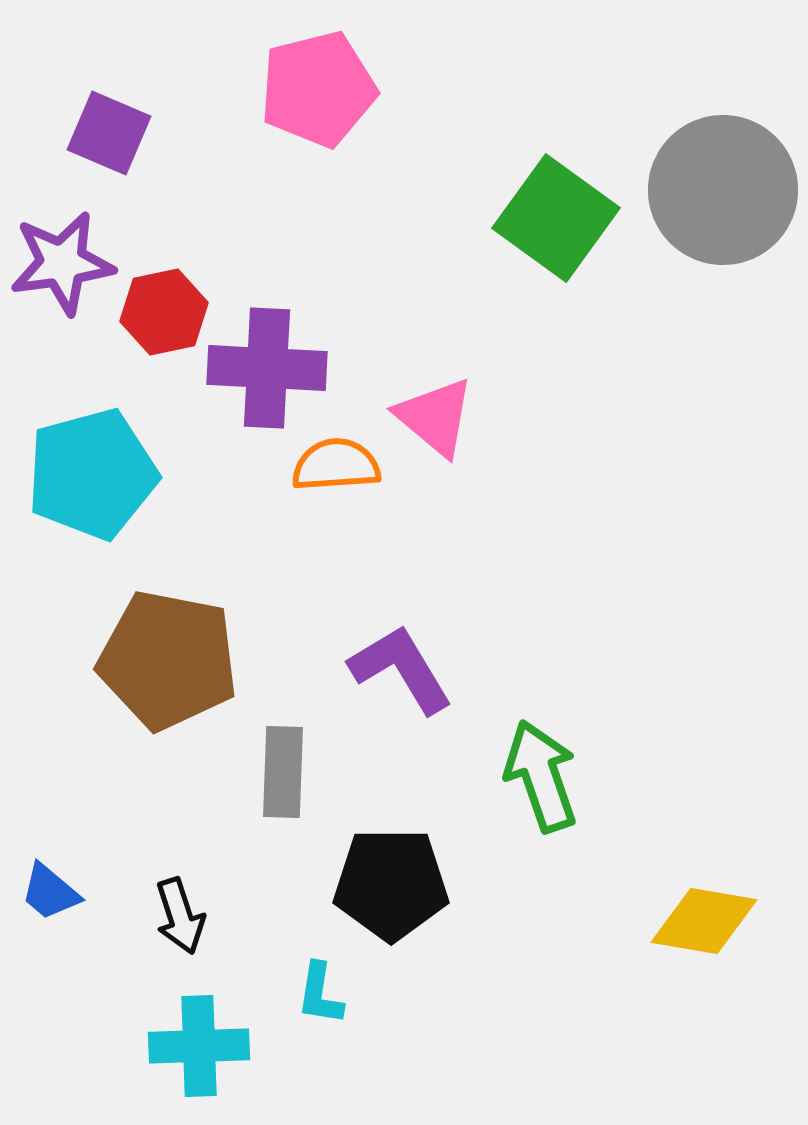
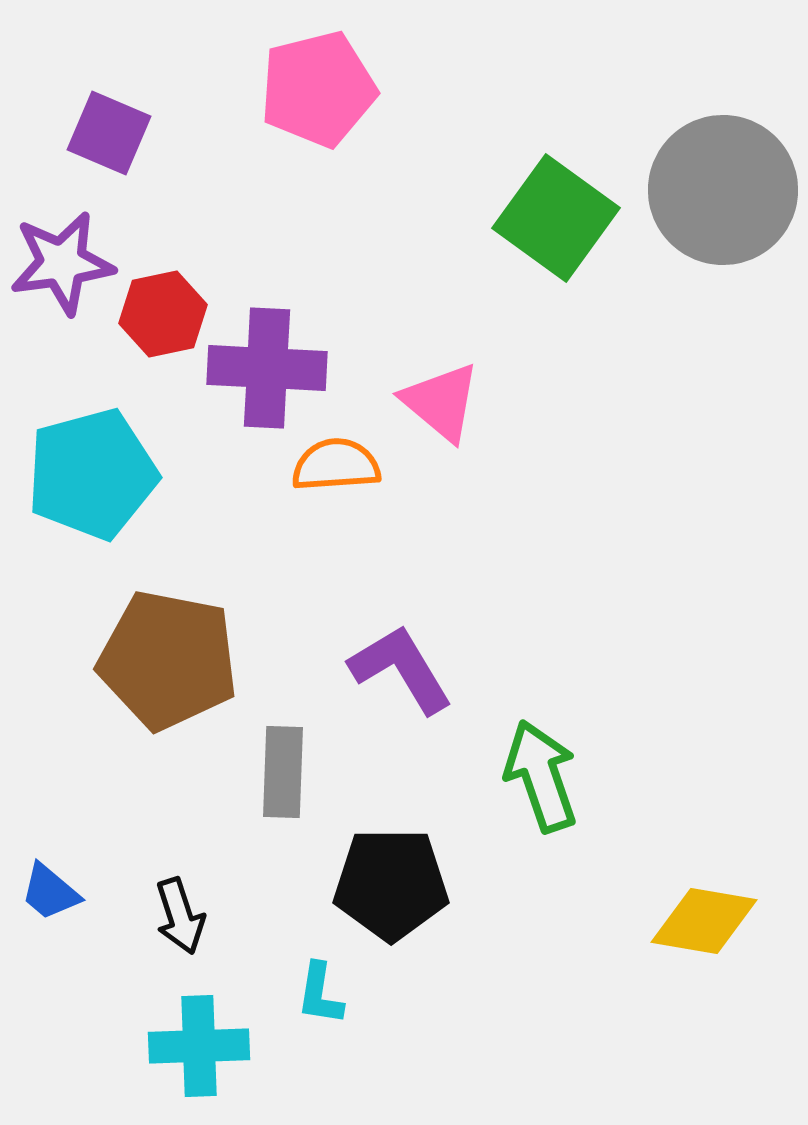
red hexagon: moved 1 px left, 2 px down
pink triangle: moved 6 px right, 15 px up
